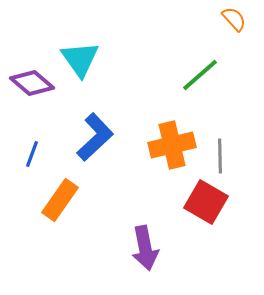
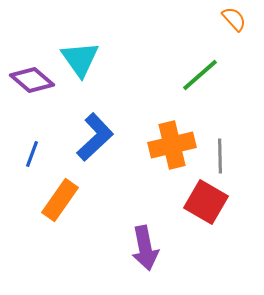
purple diamond: moved 3 px up
